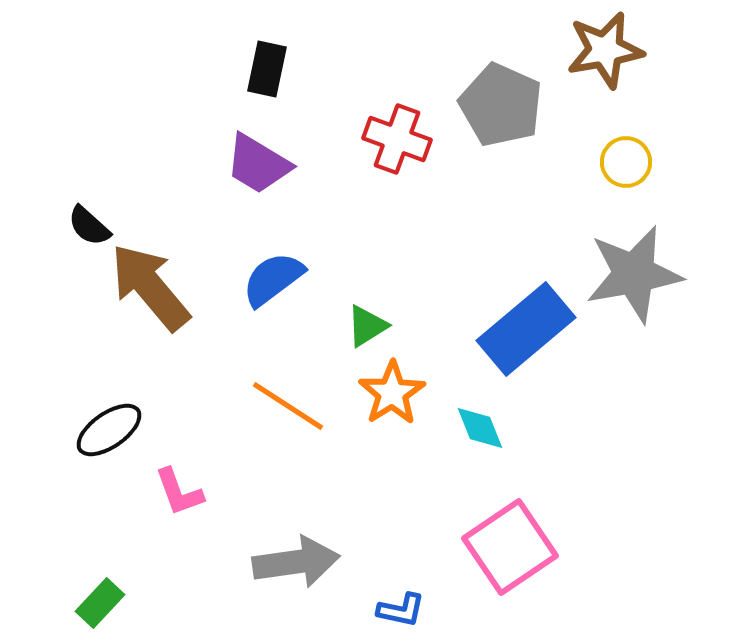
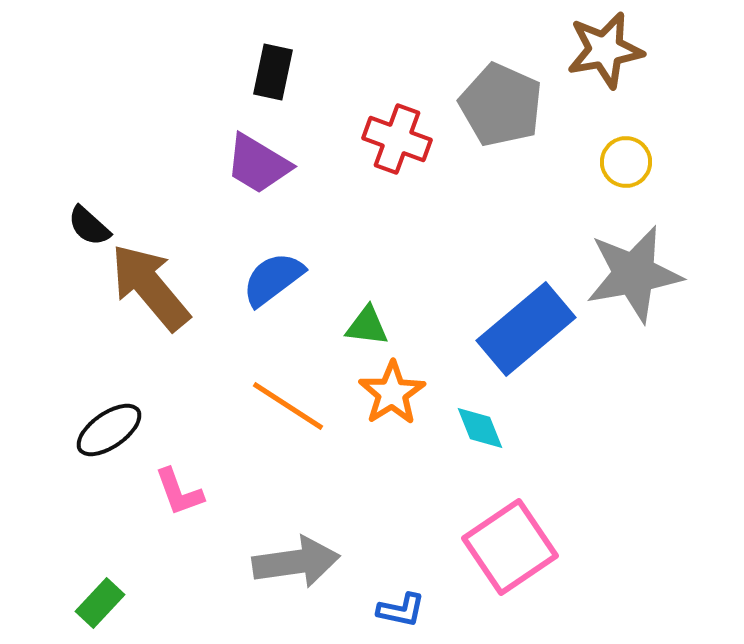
black rectangle: moved 6 px right, 3 px down
green triangle: rotated 39 degrees clockwise
